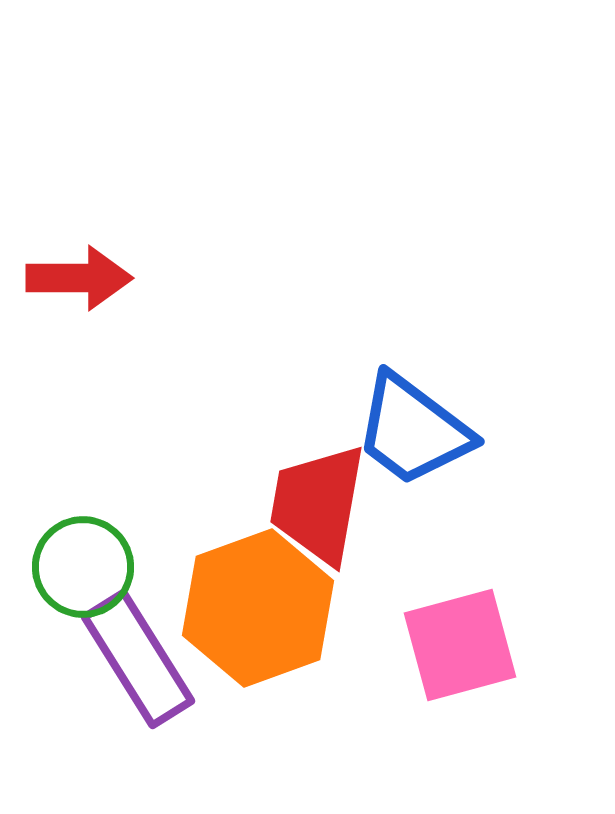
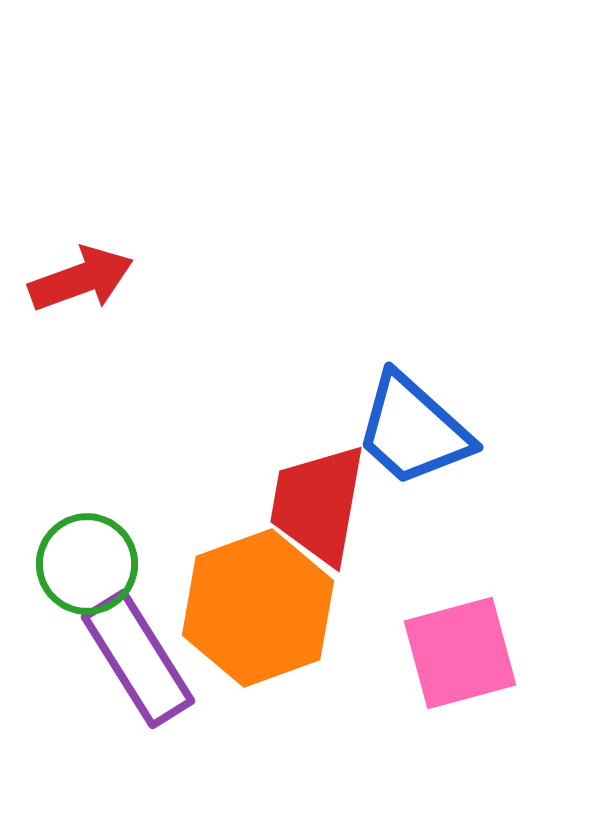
red arrow: moved 2 px right, 1 px down; rotated 20 degrees counterclockwise
blue trapezoid: rotated 5 degrees clockwise
green circle: moved 4 px right, 3 px up
pink square: moved 8 px down
